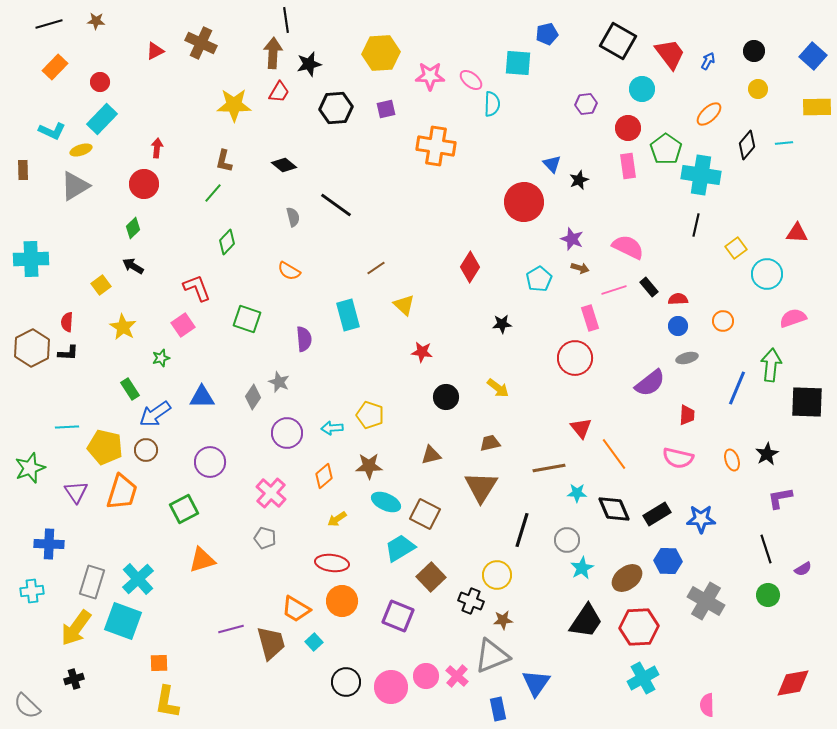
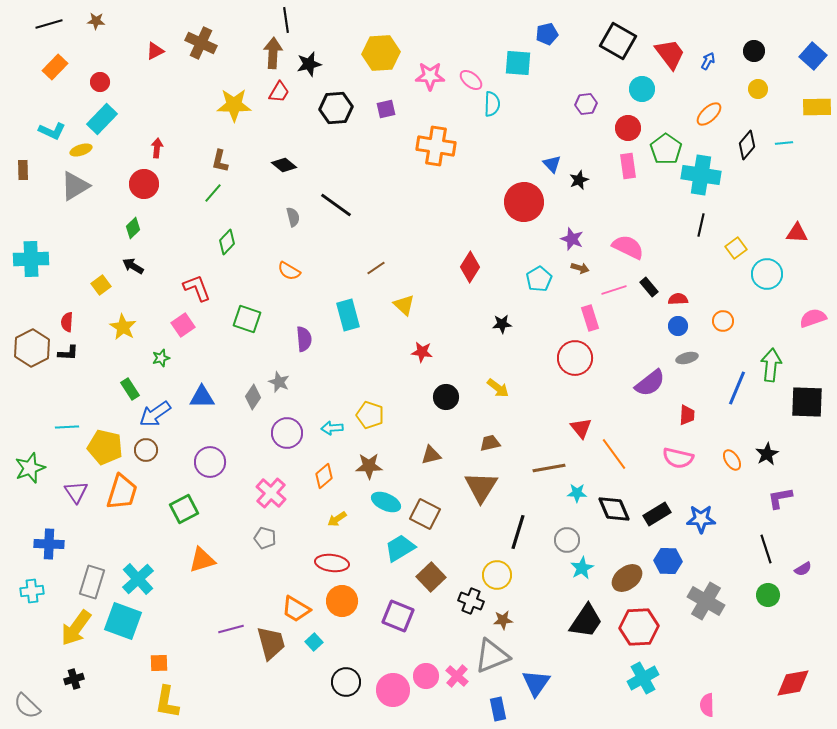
brown L-shape at (224, 161): moved 4 px left
black line at (696, 225): moved 5 px right
pink semicircle at (793, 318): moved 20 px right
orange ellipse at (732, 460): rotated 15 degrees counterclockwise
black line at (522, 530): moved 4 px left, 2 px down
pink circle at (391, 687): moved 2 px right, 3 px down
